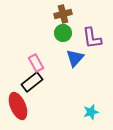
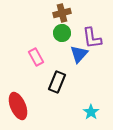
brown cross: moved 1 px left, 1 px up
green circle: moved 1 px left
blue triangle: moved 4 px right, 4 px up
pink rectangle: moved 6 px up
black rectangle: moved 25 px right; rotated 30 degrees counterclockwise
cyan star: rotated 21 degrees counterclockwise
